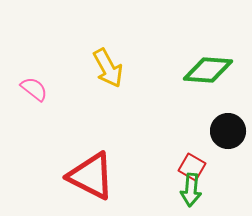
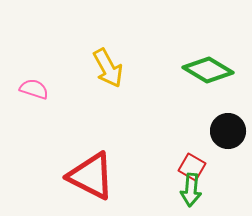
green diamond: rotated 27 degrees clockwise
pink semicircle: rotated 20 degrees counterclockwise
